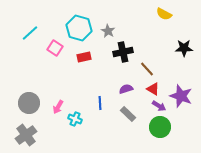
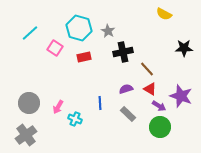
red triangle: moved 3 px left
